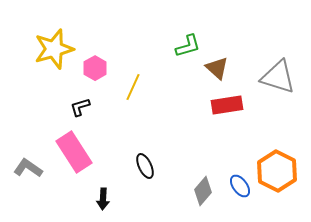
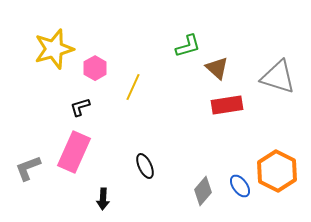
pink rectangle: rotated 57 degrees clockwise
gray L-shape: rotated 56 degrees counterclockwise
